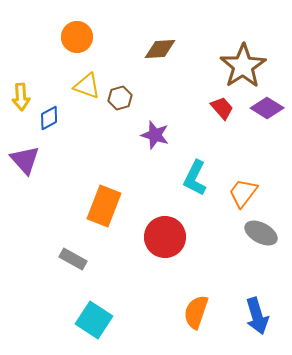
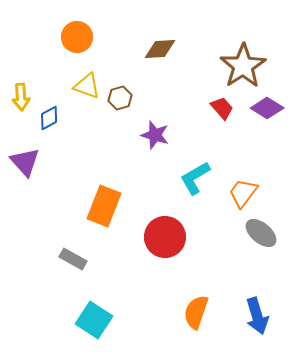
purple triangle: moved 2 px down
cyan L-shape: rotated 33 degrees clockwise
gray ellipse: rotated 12 degrees clockwise
